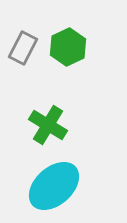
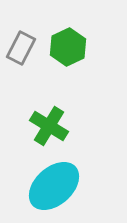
gray rectangle: moved 2 px left
green cross: moved 1 px right, 1 px down
